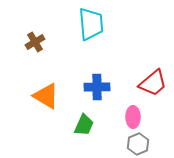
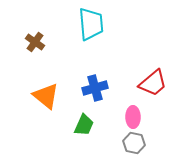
brown cross: rotated 24 degrees counterclockwise
blue cross: moved 2 px left, 1 px down; rotated 15 degrees counterclockwise
orange triangle: rotated 8 degrees clockwise
gray hexagon: moved 4 px left, 1 px up; rotated 25 degrees counterclockwise
